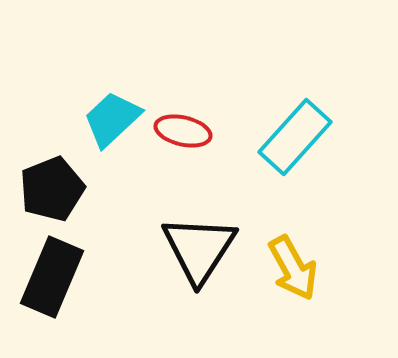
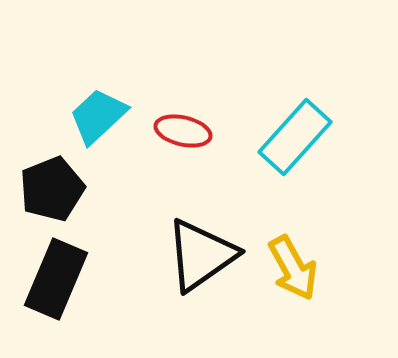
cyan trapezoid: moved 14 px left, 3 px up
black triangle: moved 2 px right, 6 px down; rotated 22 degrees clockwise
black rectangle: moved 4 px right, 2 px down
